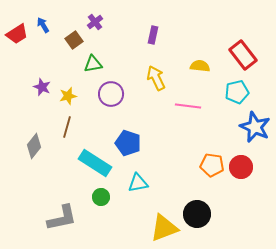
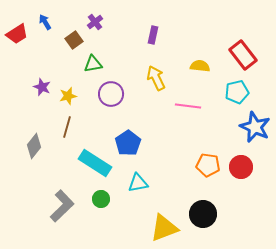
blue arrow: moved 2 px right, 3 px up
blue pentagon: rotated 20 degrees clockwise
orange pentagon: moved 4 px left
green circle: moved 2 px down
black circle: moved 6 px right
gray L-shape: moved 12 px up; rotated 32 degrees counterclockwise
